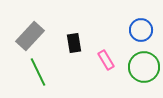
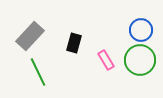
black rectangle: rotated 24 degrees clockwise
green circle: moved 4 px left, 7 px up
